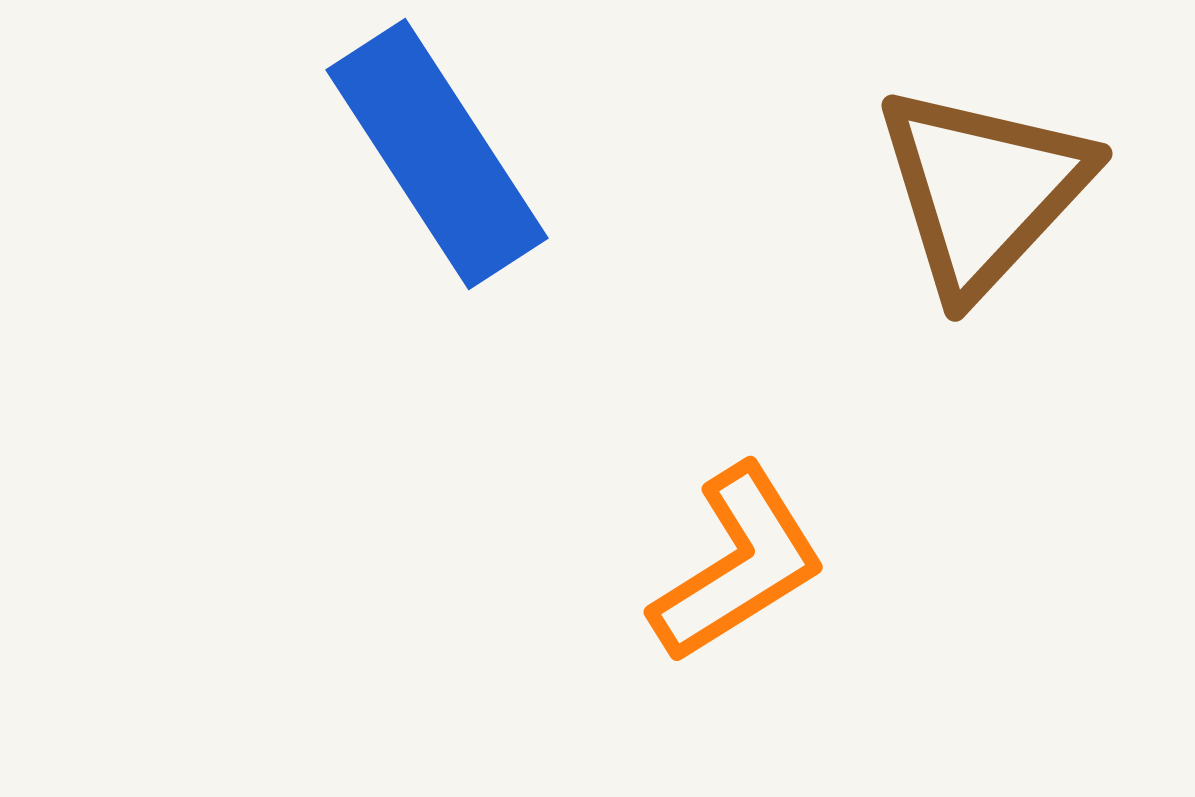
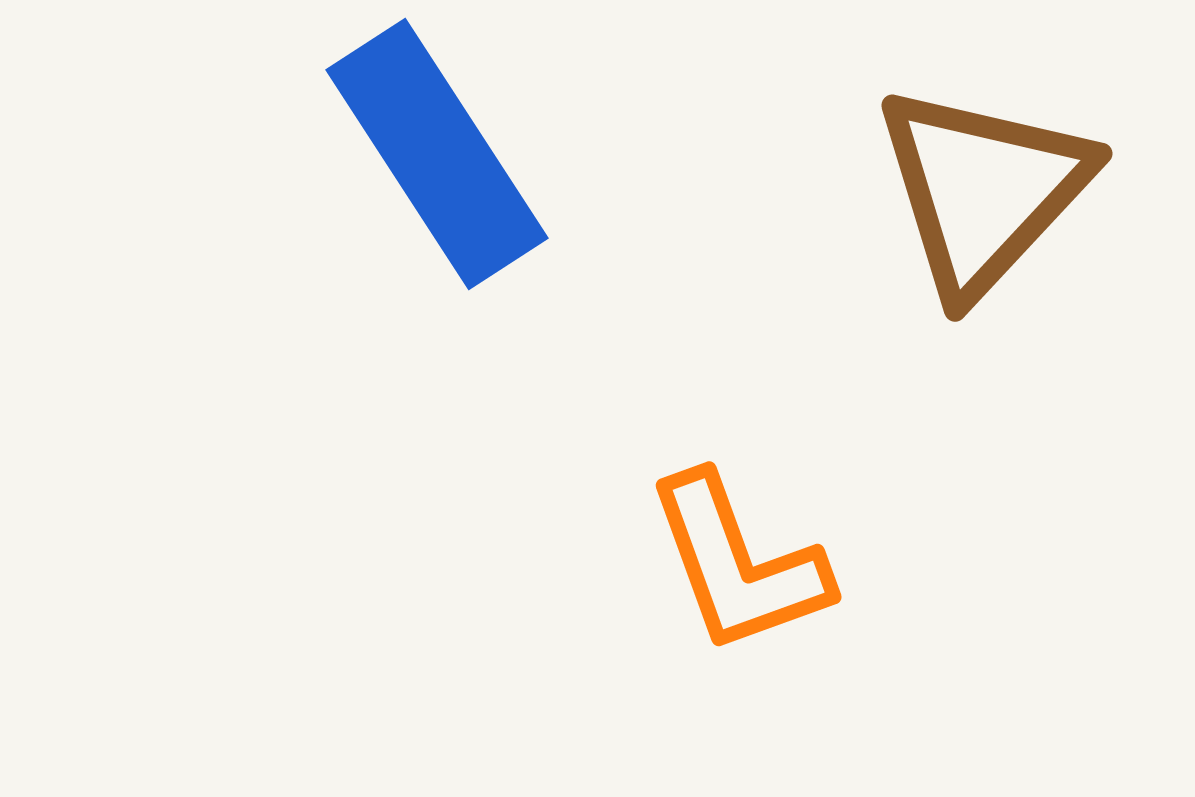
orange L-shape: rotated 102 degrees clockwise
